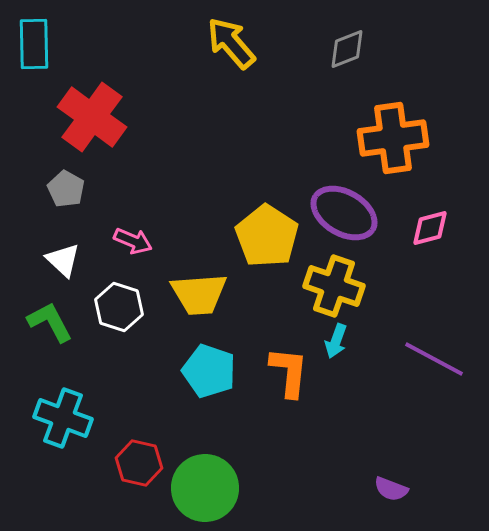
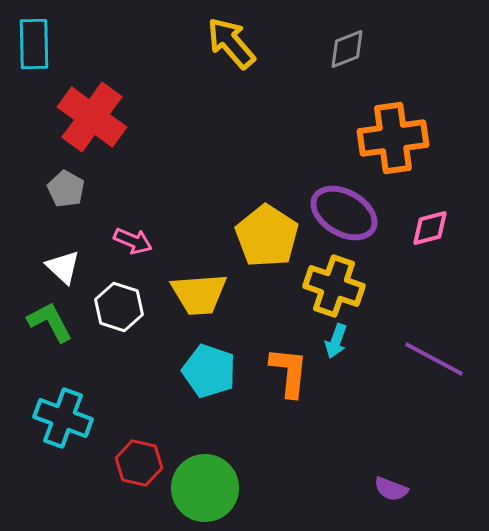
white triangle: moved 7 px down
